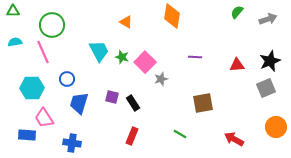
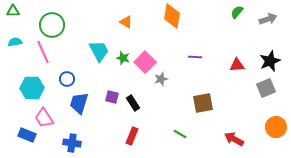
green star: moved 1 px right, 1 px down
blue rectangle: rotated 18 degrees clockwise
